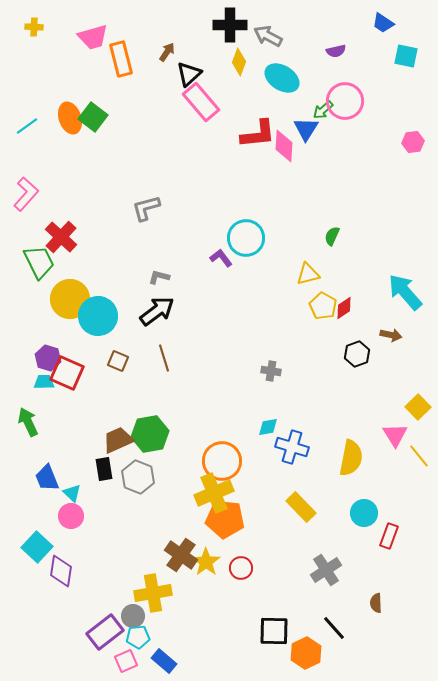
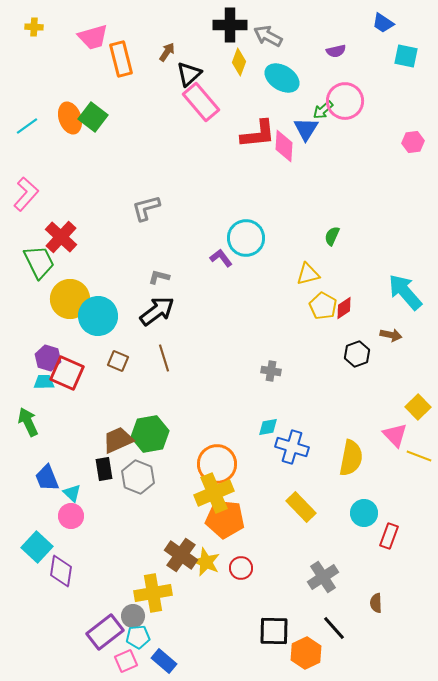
pink triangle at (395, 435): rotated 12 degrees counterclockwise
yellow line at (419, 456): rotated 30 degrees counterclockwise
orange circle at (222, 461): moved 5 px left, 3 px down
yellow star at (206, 562): rotated 12 degrees counterclockwise
gray cross at (326, 570): moved 3 px left, 7 px down
